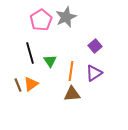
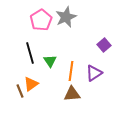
purple square: moved 9 px right, 1 px up
brown line: moved 2 px right, 6 px down
